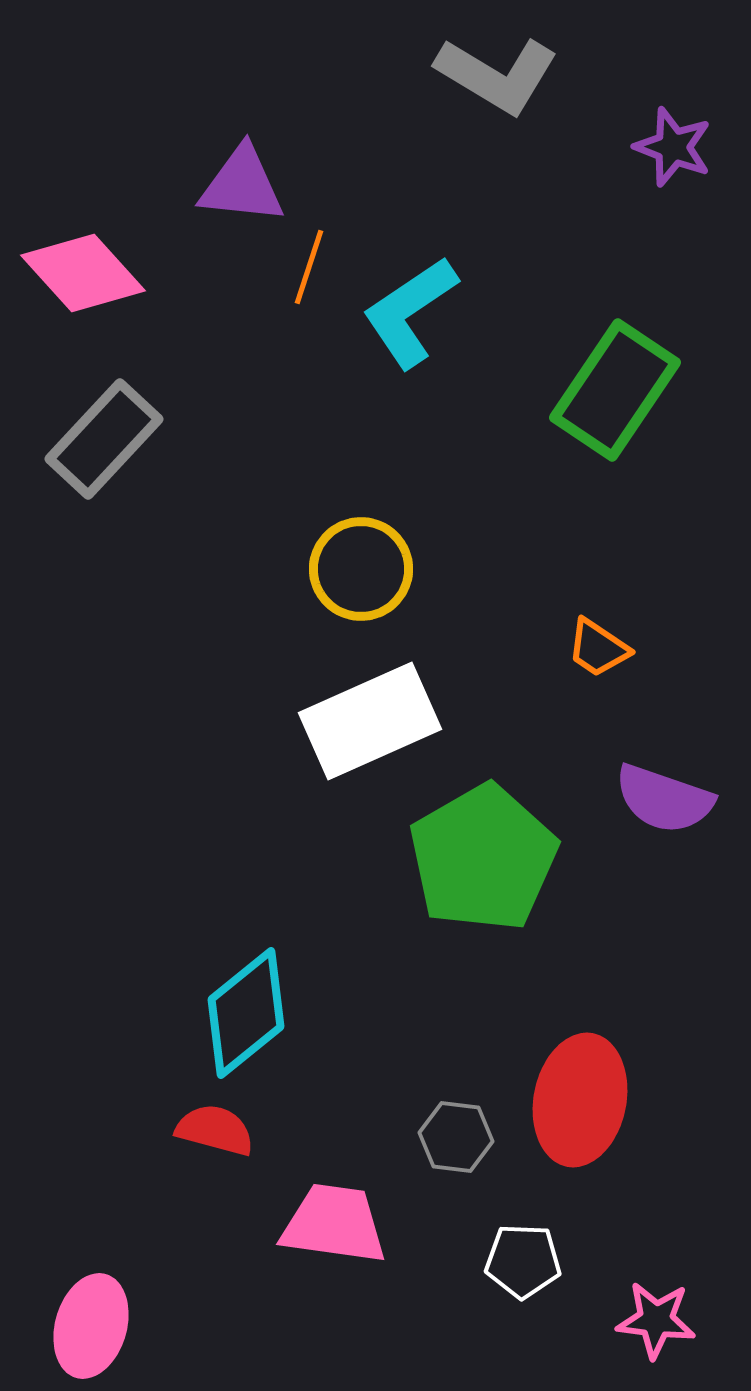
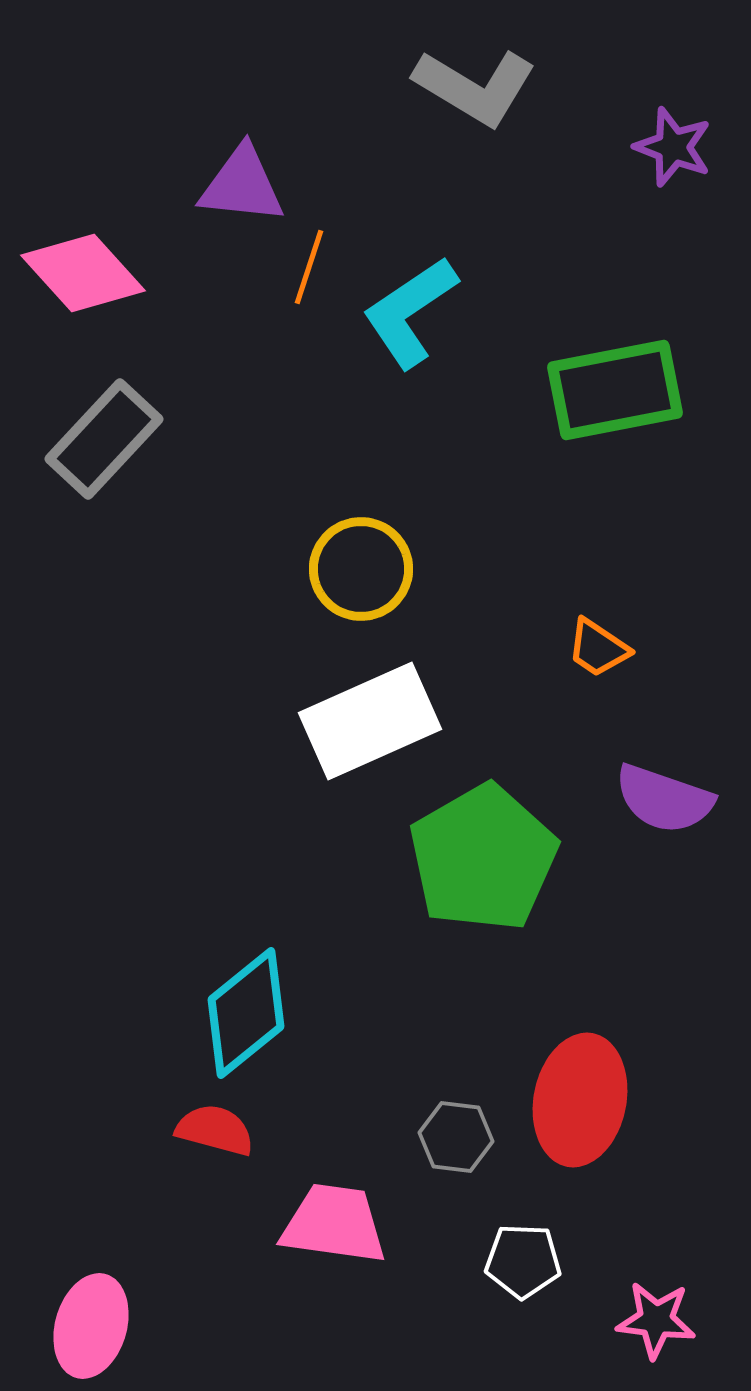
gray L-shape: moved 22 px left, 12 px down
green rectangle: rotated 45 degrees clockwise
